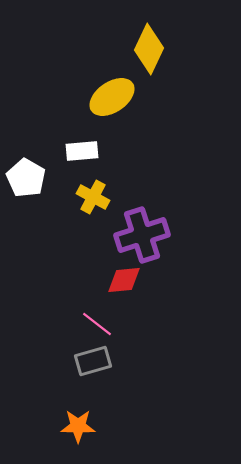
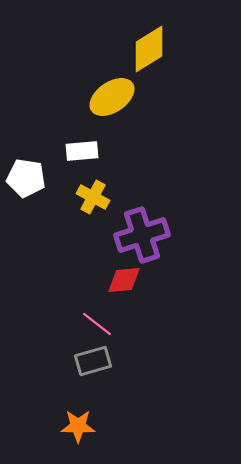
yellow diamond: rotated 33 degrees clockwise
white pentagon: rotated 21 degrees counterclockwise
